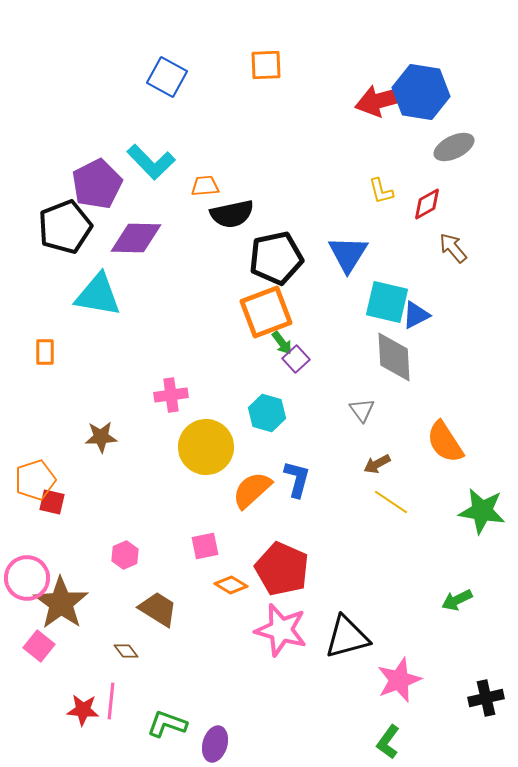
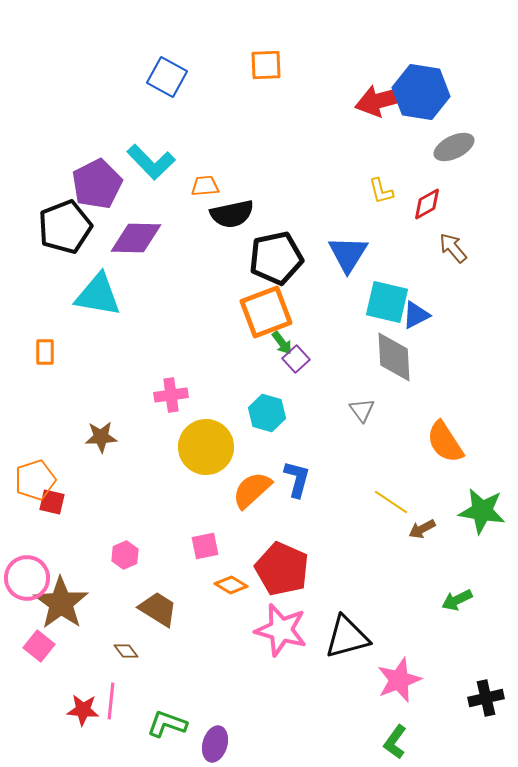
brown arrow at (377, 464): moved 45 px right, 65 px down
green L-shape at (388, 742): moved 7 px right
